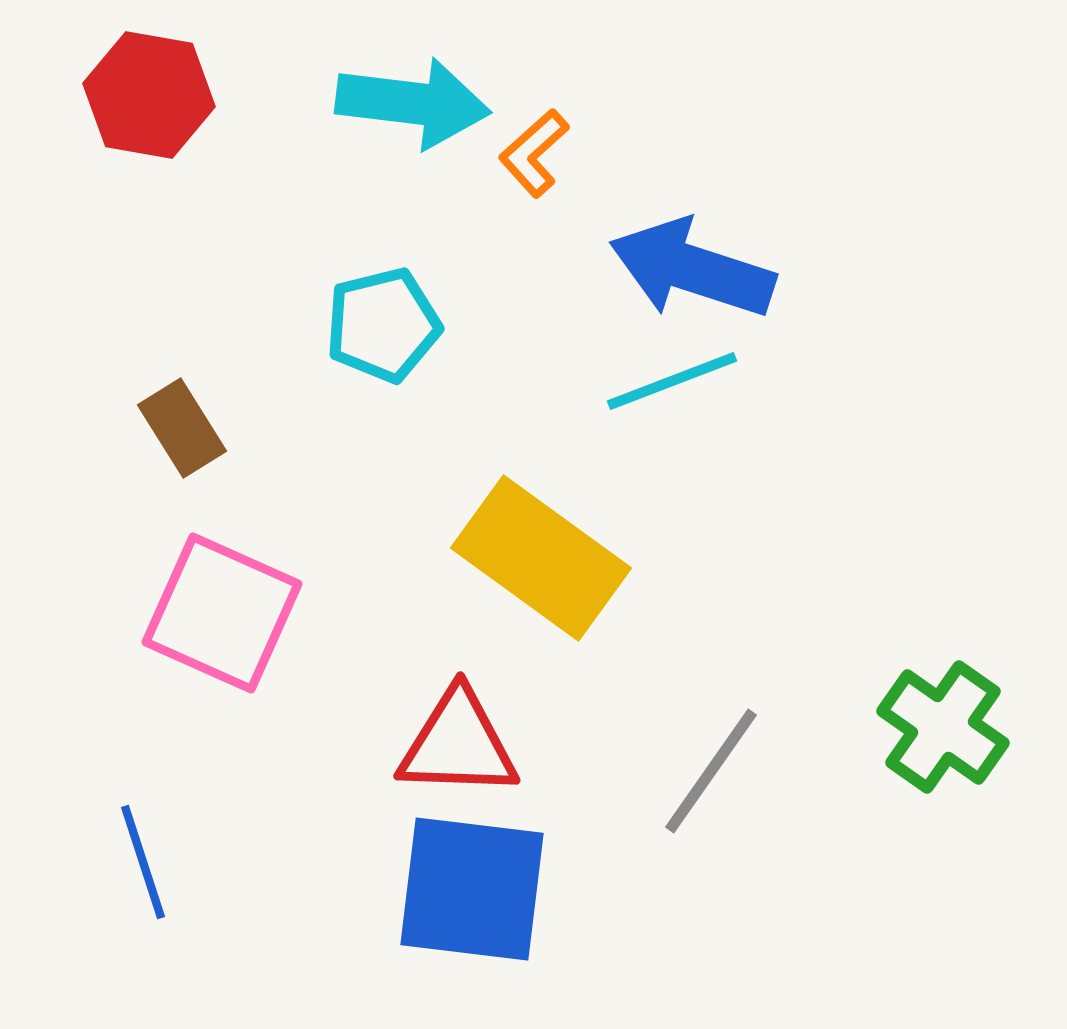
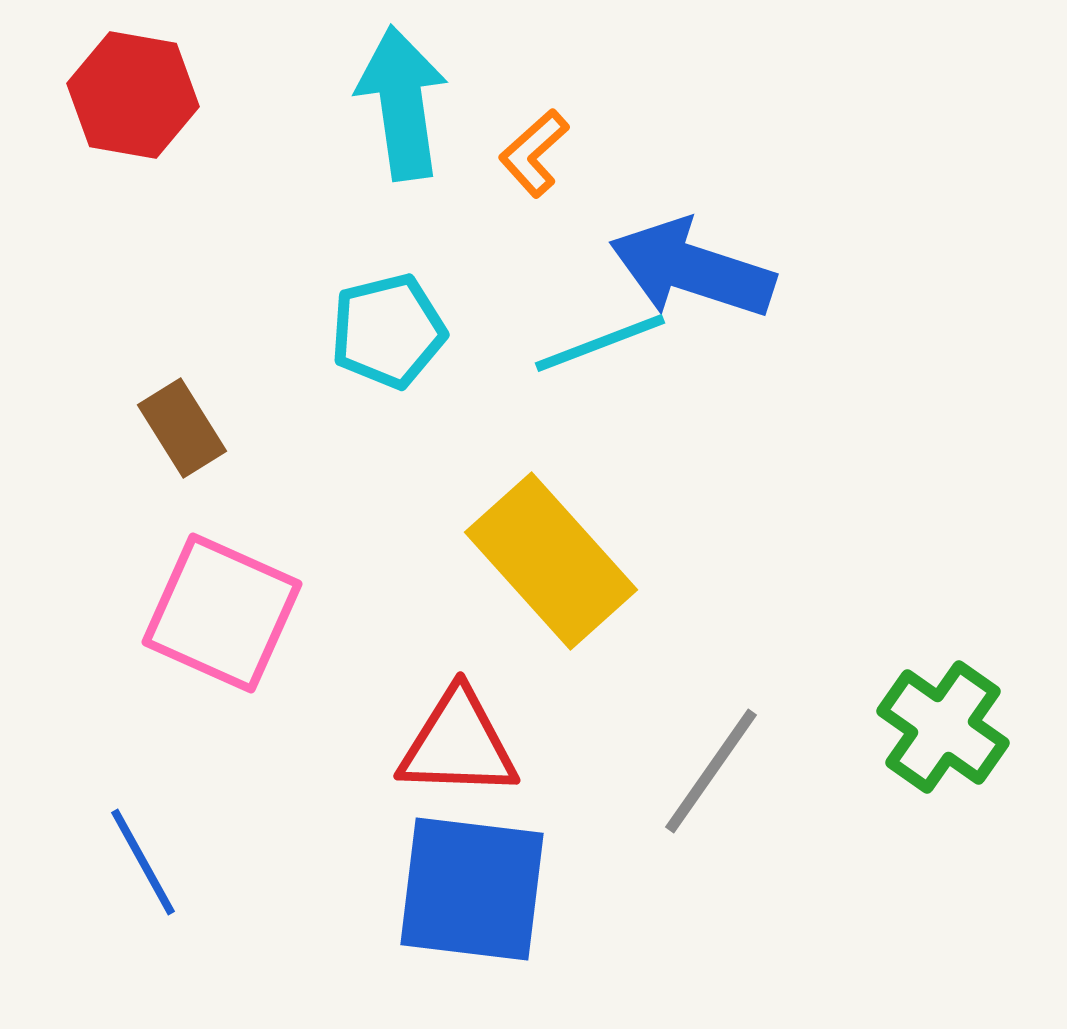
red hexagon: moved 16 px left
cyan arrow: moved 11 px left; rotated 105 degrees counterclockwise
cyan pentagon: moved 5 px right, 6 px down
cyan line: moved 72 px left, 38 px up
yellow rectangle: moved 10 px right, 3 px down; rotated 12 degrees clockwise
blue line: rotated 11 degrees counterclockwise
